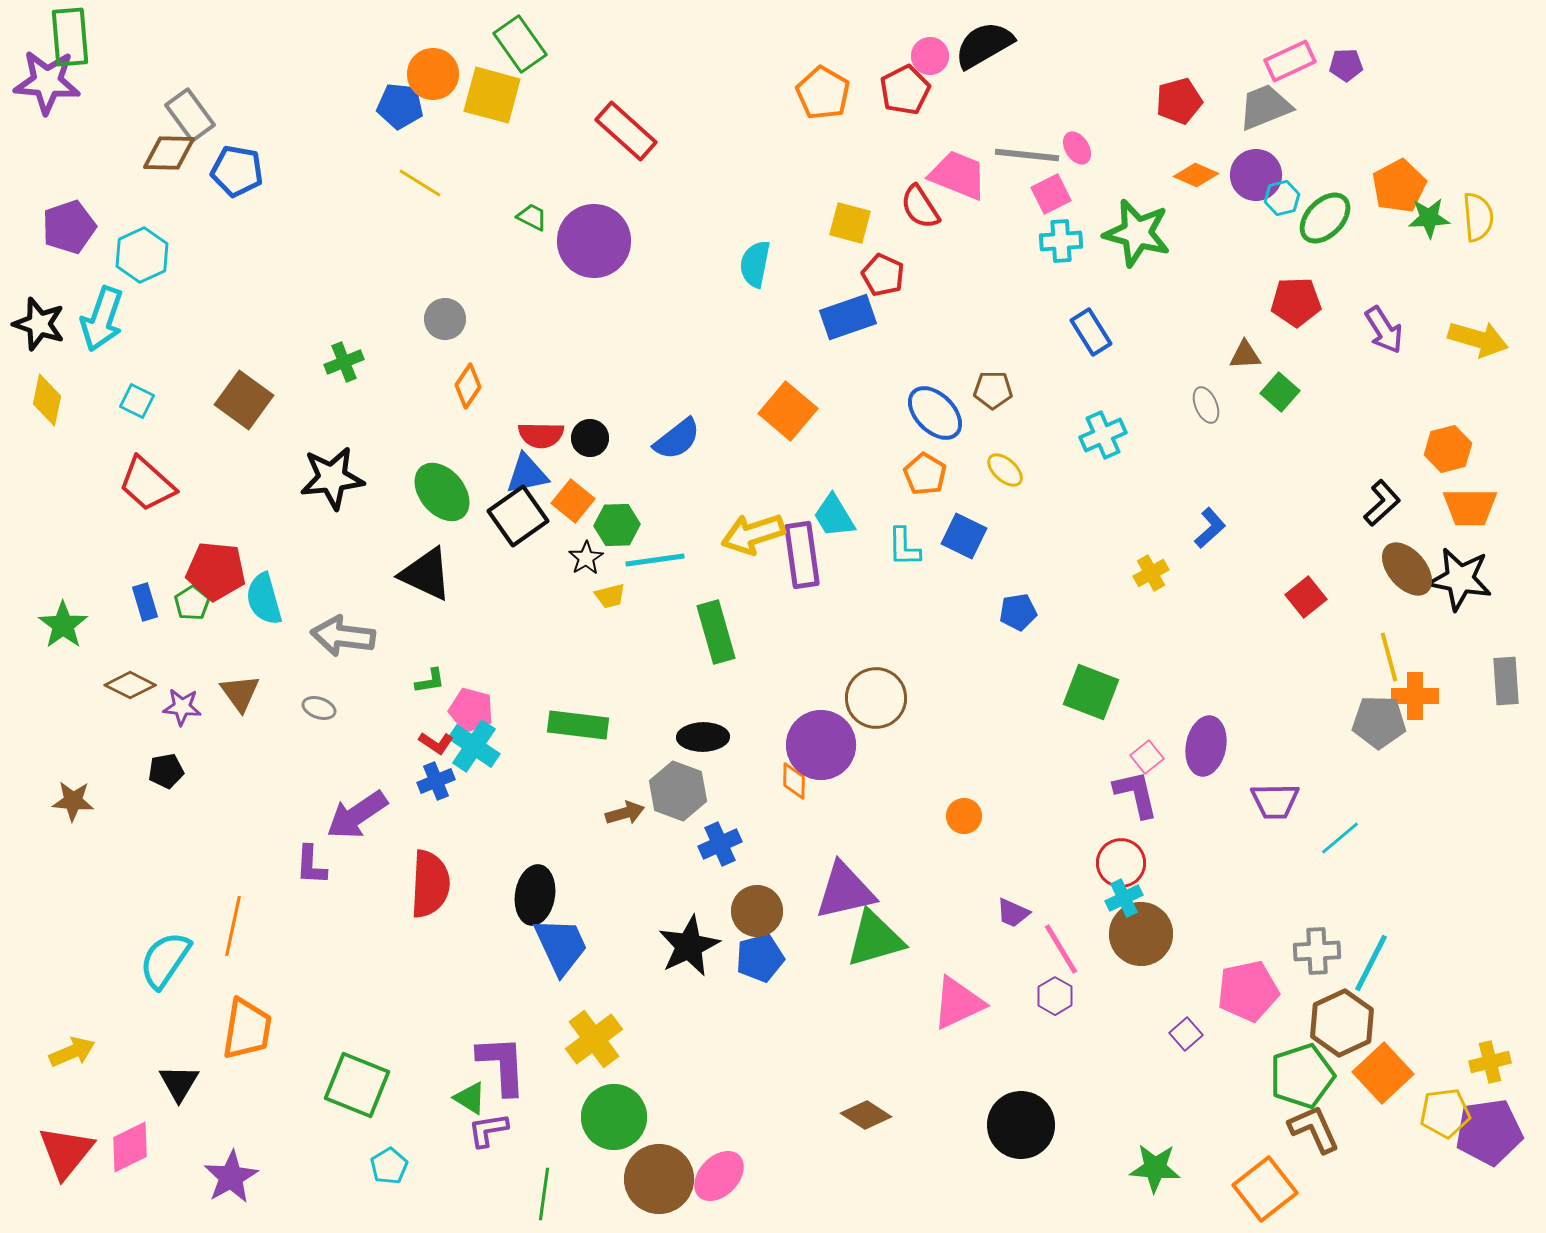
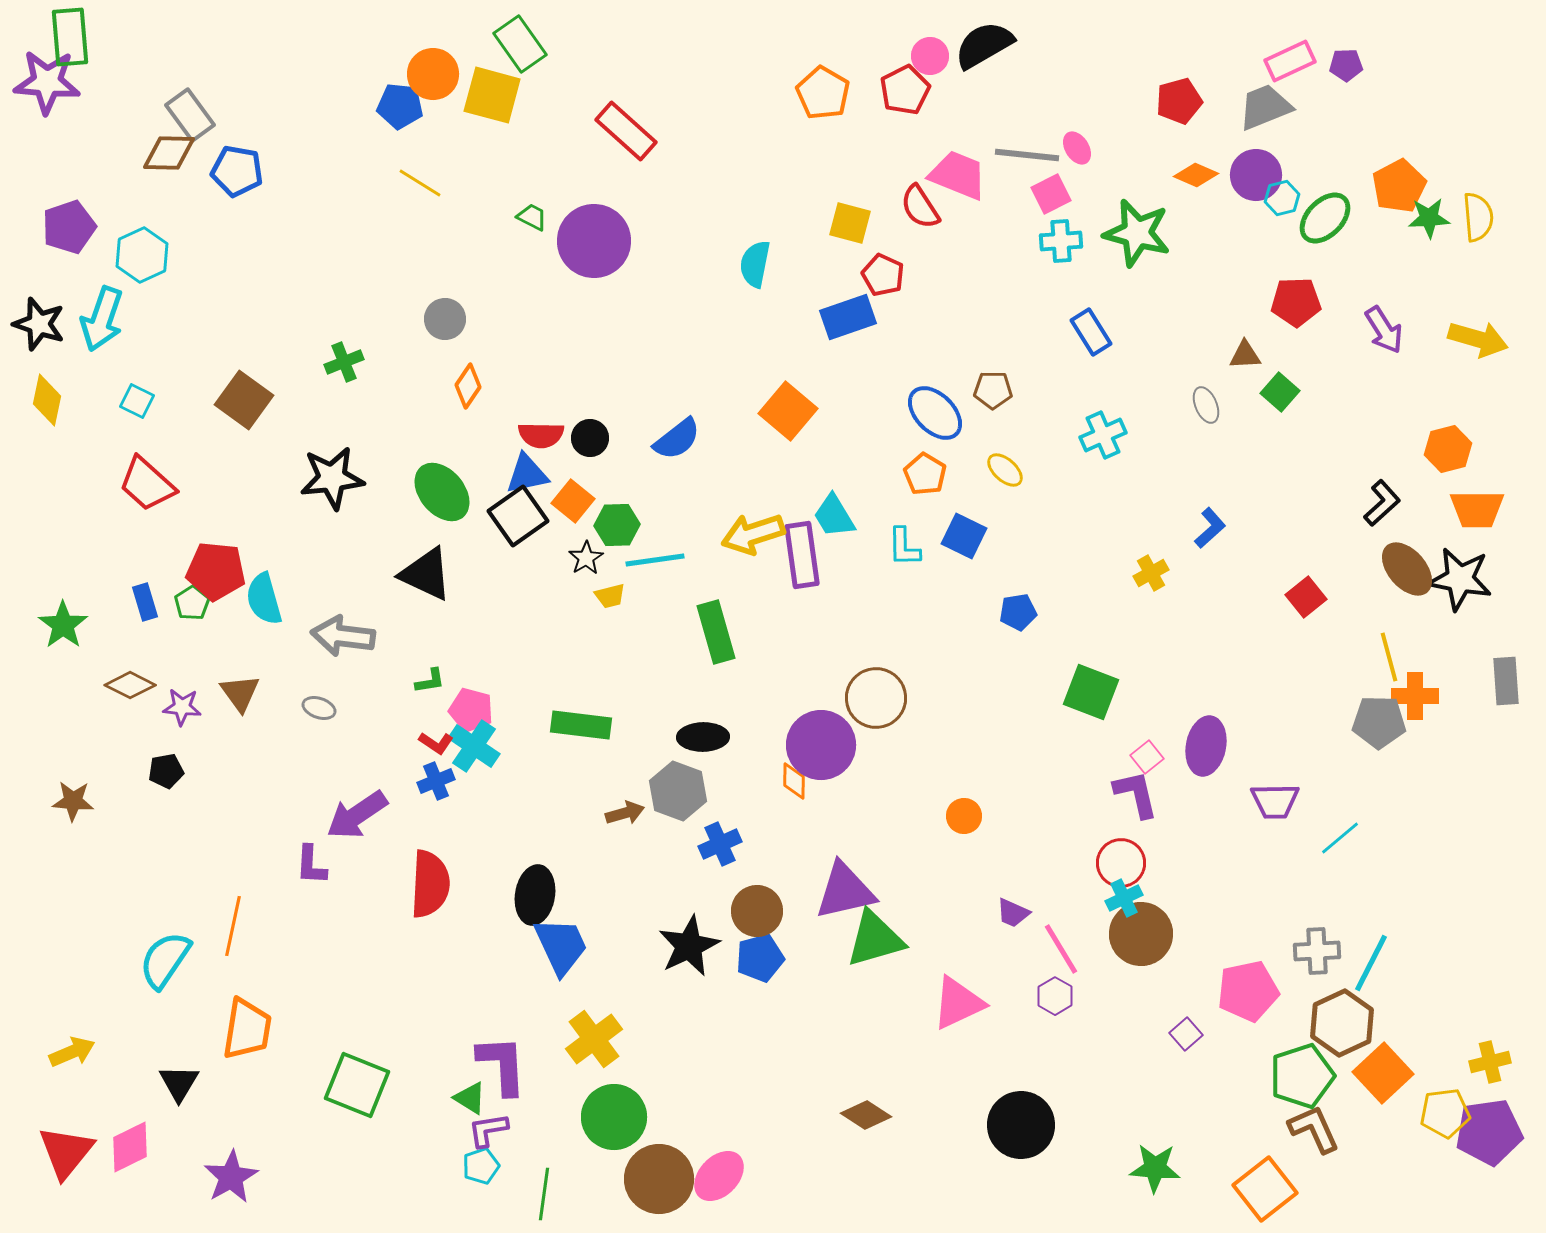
orange trapezoid at (1470, 507): moved 7 px right, 2 px down
green rectangle at (578, 725): moved 3 px right
cyan pentagon at (389, 1166): moved 92 px right; rotated 12 degrees clockwise
